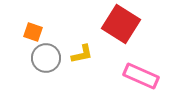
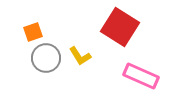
red square: moved 1 px left, 3 px down
orange square: rotated 36 degrees counterclockwise
yellow L-shape: moved 2 px left, 2 px down; rotated 70 degrees clockwise
